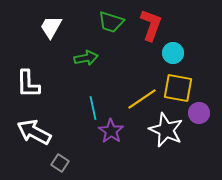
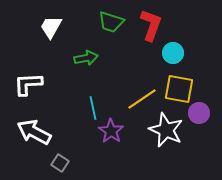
white L-shape: rotated 88 degrees clockwise
yellow square: moved 1 px right, 1 px down
